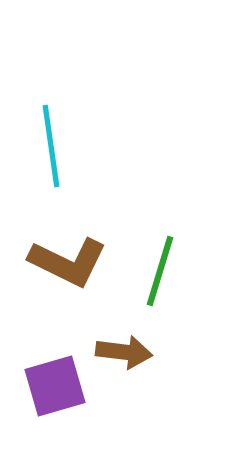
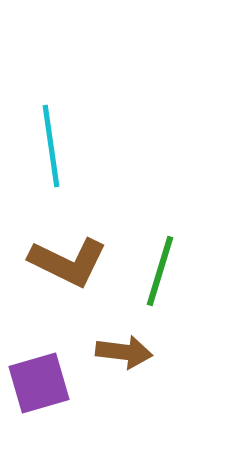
purple square: moved 16 px left, 3 px up
